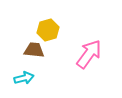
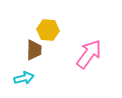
yellow hexagon: rotated 20 degrees clockwise
brown trapezoid: rotated 85 degrees clockwise
